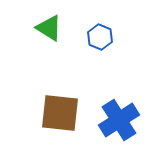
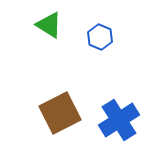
green triangle: moved 3 px up
brown square: rotated 33 degrees counterclockwise
